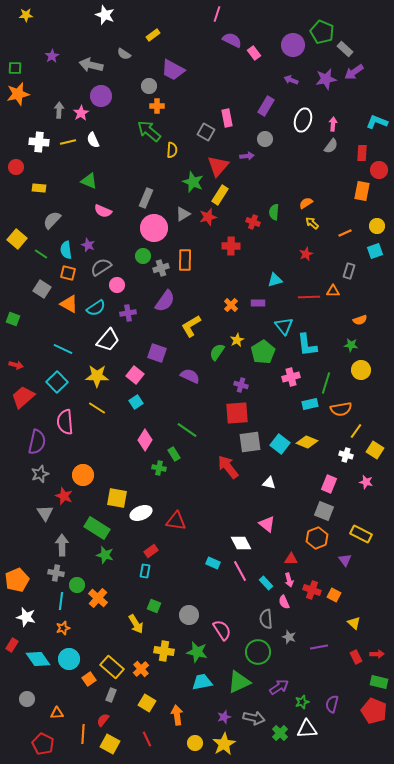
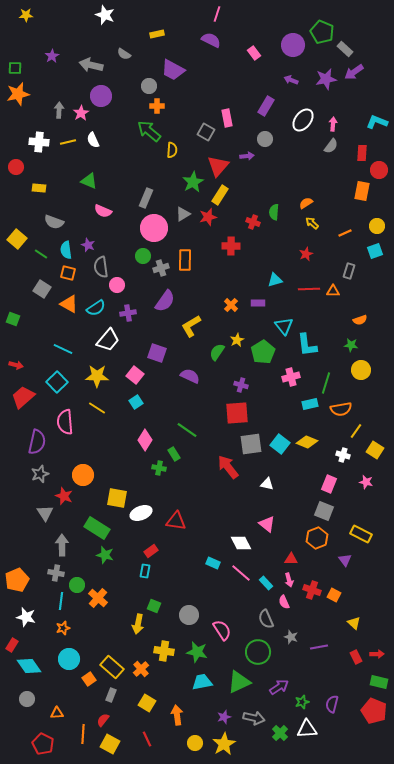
yellow rectangle at (153, 35): moved 4 px right, 1 px up; rotated 24 degrees clockwise
purple semicircle at (232, 40): moved 21 px left
white ellipse at (303, 120): rotated 20 degrees clockwise
green star at (193, 182): rotated 20 degrees clockwise
gray semicircle at (52, 220): moved 2 px right, 2 px down; rotated 114 degrees counterclockwise
gray semicircle at (101, 267): rotated 65 degrees counterclockwise
red line at (309, 297): moved 8 px up
gray square at (250, 442): moved 1 px right, 2 px down
white cross at (346, 455): moved 3 px left
white triangle at (269, 483): moved 2 px left, 1 px down
pink line at (240, 571): moved 1 px right, 2 px down; rotated 20 degrees counterclockwise
gray semicircle at (266, 619): rotated 18 degrees counterclockwise
yellow arrow at (136, 624): moved 2 px right; rotated 42 degrees clockwise
gray star at (289, 637): moved 2 px right
cyan diamond at (38, 659): moved 9 px left, 7 px down
